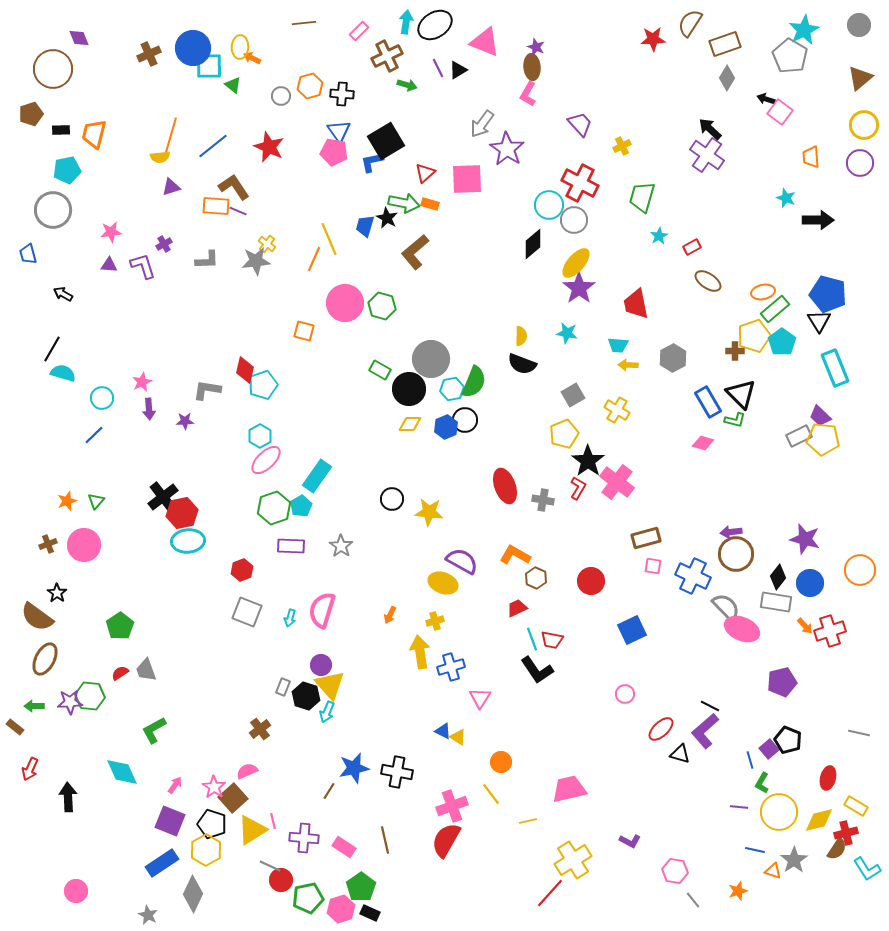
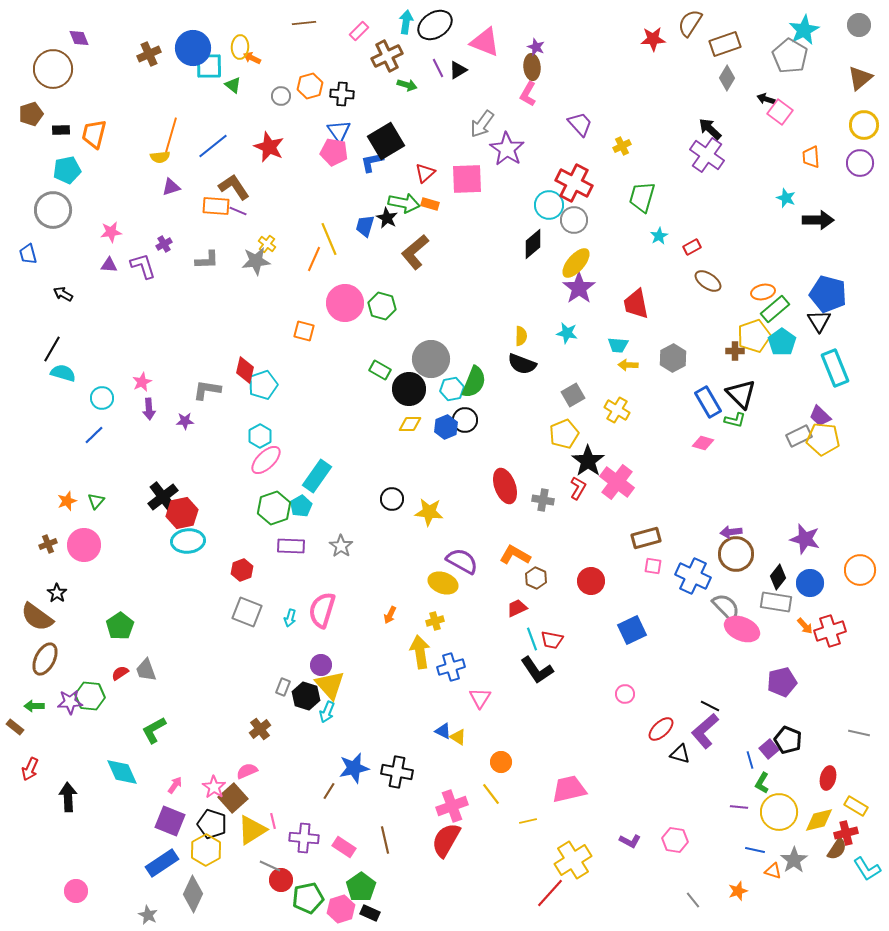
red cross at (580, 183): moved 6 px left
pink hexagon at (675, 871): moved 31 px up
